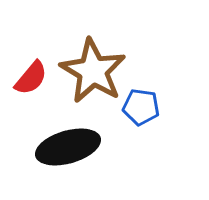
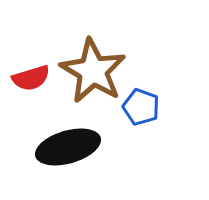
red semicircle: rotated 33 degrees clockwise
blue pentagon: rotated 12 degrees clockwise
